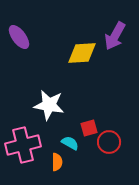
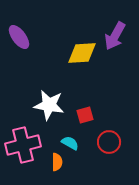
red square: moved 4 px left, 13 px up
